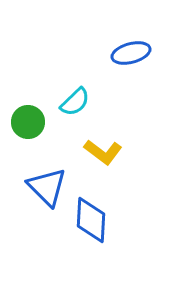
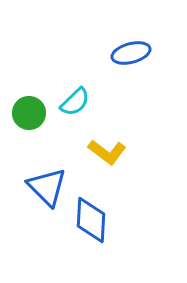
green circle: moved 1 px right, 9 px up
yellow L-shape: moved 4 px right
